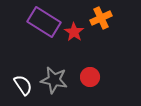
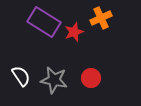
red star: rotated 18 degrees clockwise
red circle: moved 1 px right, 1 px down
white semicircle: moved 2 px left, 9 px up
